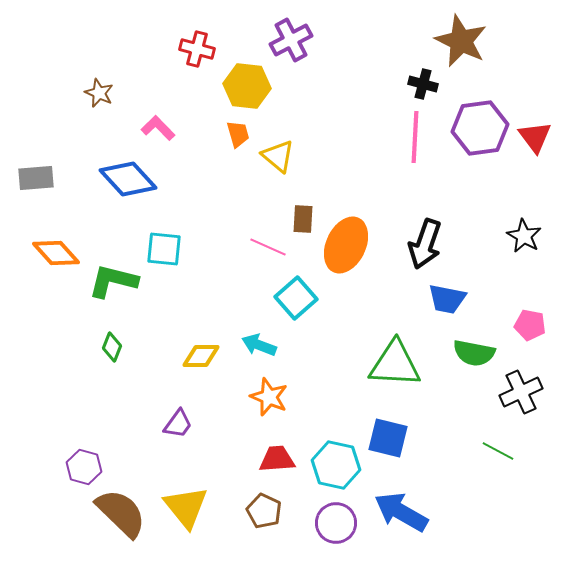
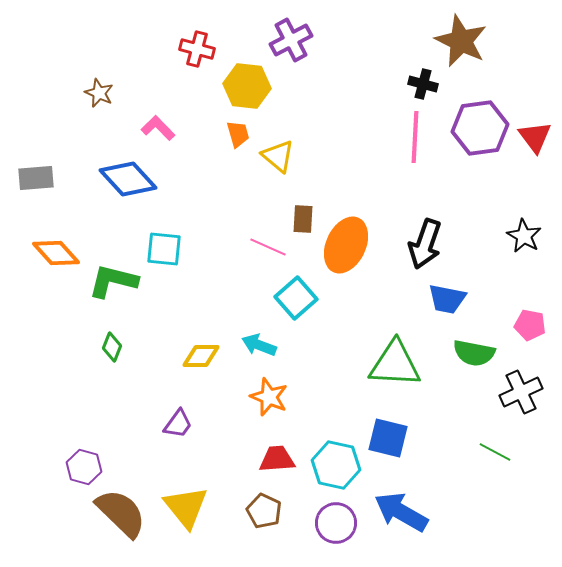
green line at (498, 451): moved 3 px left, 1 px down
